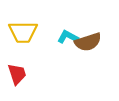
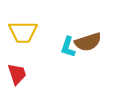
cyan L-shape: moved 10 px down; rotated 100 degrees counterclockwise
